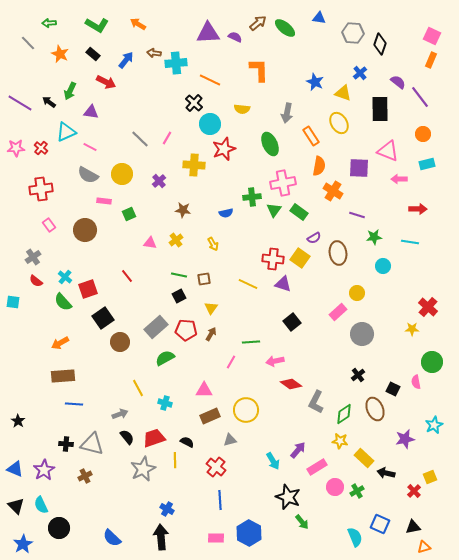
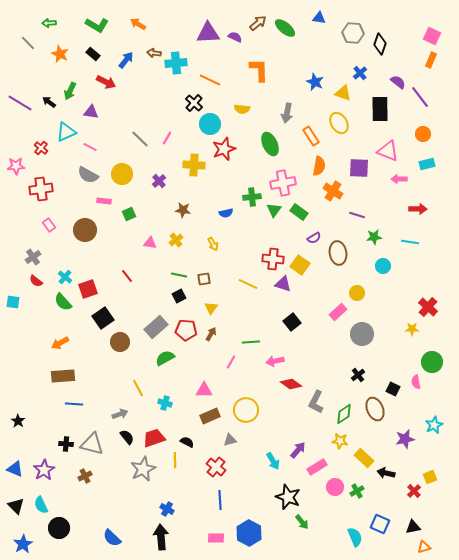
pink star at (16, 148): moved 18 px down
yellow square at (300, 258): moved 7 px down
